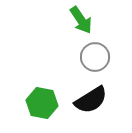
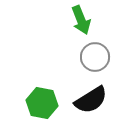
green arrow: rotated 12 degrees clockwise
